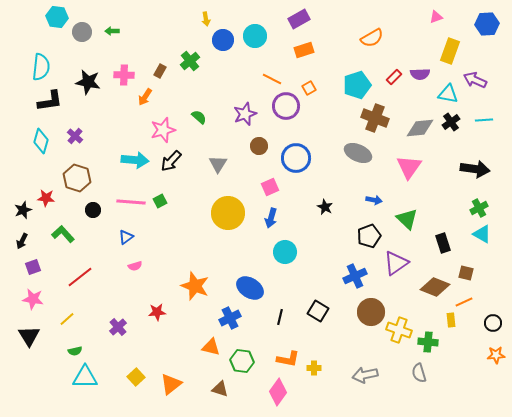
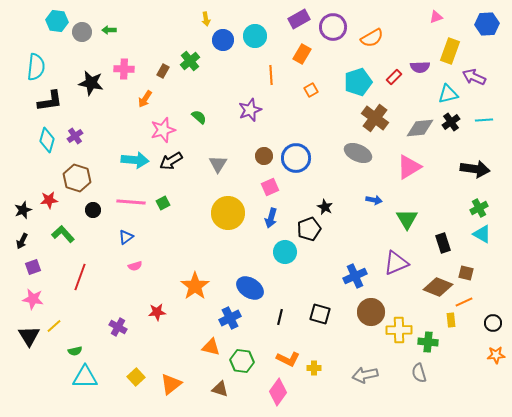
cyan hexagon at (57, 17): moved 4 px down
green arrow at (112, 31): moved 3 px left, 1 px up
orange rectangle at (304, 50): moved 2 px left, 4 px down; rotated 42 degrees counterclockwise
cyan semicircle at (41, 67): moved 5 px left
brown rectangle at (160, 71): moved 3 px right
purple semicircle at (420, 74): moved 7 px up
pink cross at (124, 75): moved 6 px up
orange line at (272, 79): moved 1 px left, 4 px up; rotated 60 degrees clockwise
purple arrow at (475, 80): moved 1 px left, 3 px up
black star at (88, 82): moved 3 px right, 1 px down
cyan pentagon at (357, 85): moved 1 px right, 3 px up
orange square at (309, 88): moved 2 px right, 2 px down
cyan triangle at (448, 94): rotated 25 degrees counterclockwise
orange arrow at (145, 97): moved 2 px down
purple circle at (286, 106): moved 47 px right, 79 px up
purple star at (245, 114): moved 5 px right, 4 px up
brown cross at (375, 118): rotated 16 degrees clockwise
purple cross at (75, 136): rotated 14 degrees clockwise
cyan diamond at (41, 141): moved 6 px right, 1 px up
brown circle at (259, 146): moved 5 px right, 10 px down
black arrow at (171, 161): rotated 15 degrees clockwise
pink triangle at (409, 167): rotated 24 degrees clockwise
red star at (46, 198): moved 3 px right, 2 px down; rotated 12 degrees counterclockwise
green square at (160, 201): moved 3 px right, 2 px down
green triangle at (407, 219): rotated 15 degrees clockwise
black pentagon at (369, 236): moved 60 px left, 7 px up
purple triangle at (396, 263): rotated 12 degrees clockwise
red line at (80, 277): rotated 32 degrees counterclockwise
orange star at (195, 286): rotated 16 degrees clockwise
brown diamond at (435, 287): moved 3 px right
black square at (318, 311): moved 2 px right, 3 px down; rotated 15 degrees counterclockwise
yellow line at (67, 319): moved 13 px left, 7 px down
purple cross at (118, 327): rotated 18 degrees counterclockwise
yellow cross at (399, 330): rotated 20 degrees counterclockwise
orange L-shape at (288, 359): rotated 15 degrees clockwise
